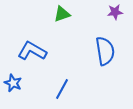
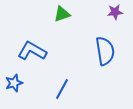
blue star: moved 1 px right; rotated 30 degrees clockwise
